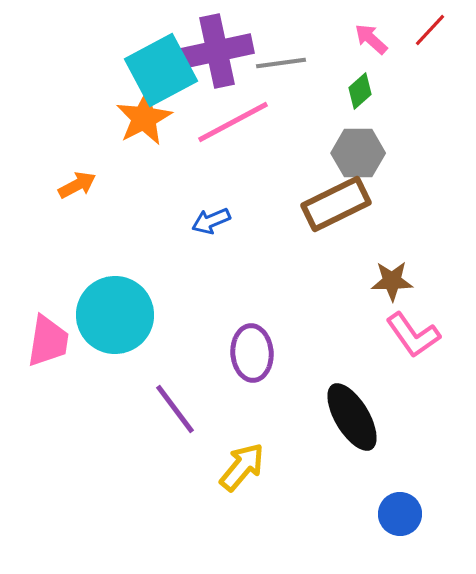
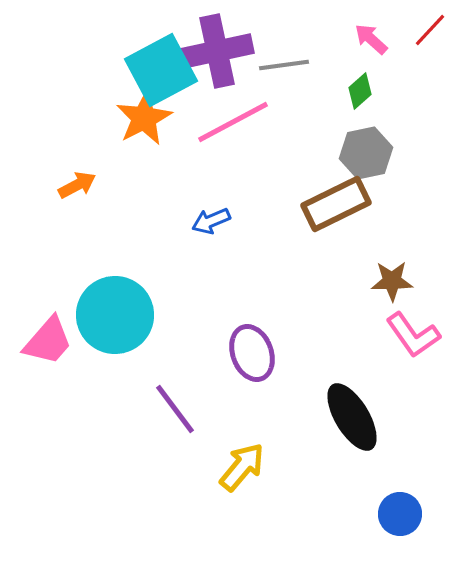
gray line: moved 3 px right, 2 px down
gray hexagon: moved 8 px right; rotated 12 degrees counterclockwise
pink trapezoid: rotated 32 degrees clockwise
purple ellipse: rotated 16 degrees counterclockwise
